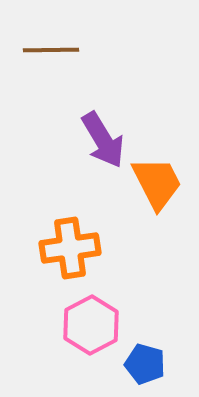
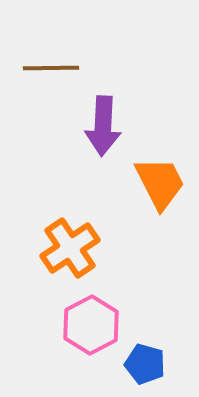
brown line: moved 18 px down
purple arrow: moved 14 px up; rotated 34 degrees clockwise
orange trapezoid: moved 3 px right
orange cross: rotated 26 degrees counterclockwise
